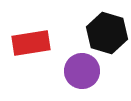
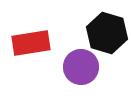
purple circle: moved 1 px left, 4 px up
